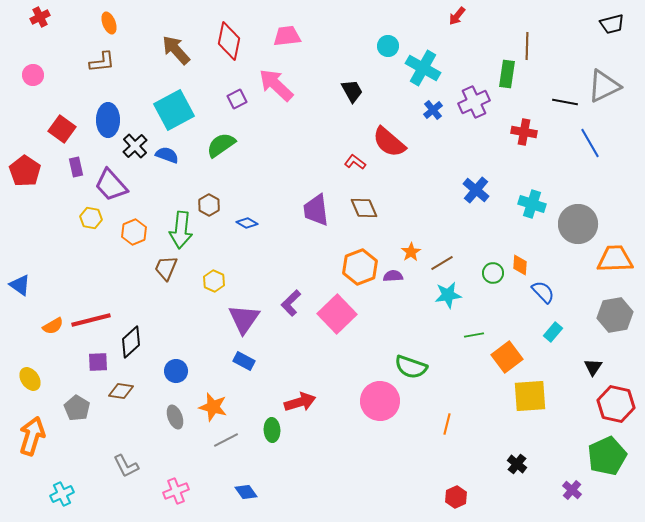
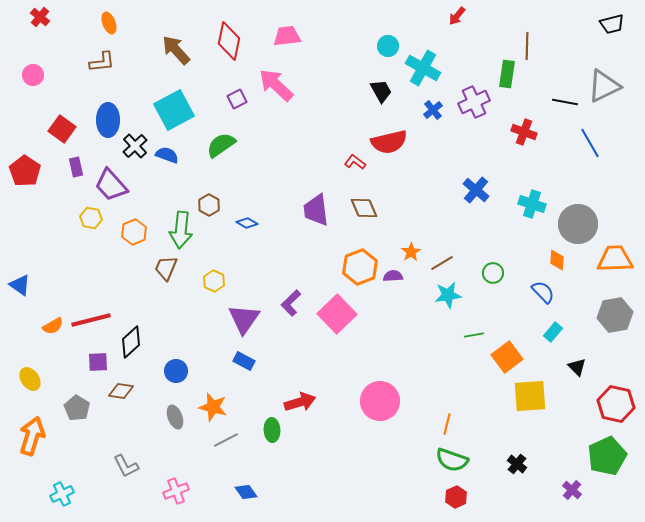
red cross at (40, 17): rotated 24 degrees counterclockwise
black trapezoid at (352, 91): moved 29 px right
red cross at (524, 132): rotated 10 degrees clockwise
red semicircle at (389, 142): rotated 54 degrees counterclockwise
orange diamond at (520, 265): moved 37 px right, 5 px up
green semicircle at (411, 367): moved 41 px right, 93 px down
black triangle at (593, 367): moved 16 px left; rotated 18 degrees counterclockwise
